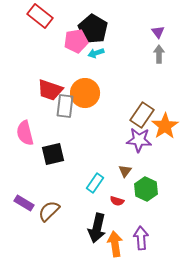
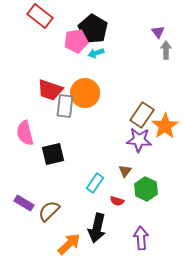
gray arrow: moved 7 px right, 4 px up
orange arrow: moved 46 px left; rotated 55 degrees clockwise
